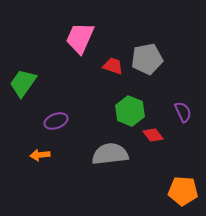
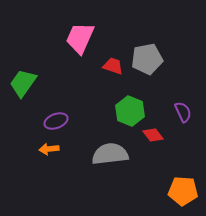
orange arrow: moved 9 px right, 6 px up
